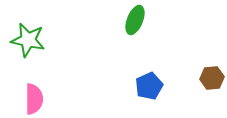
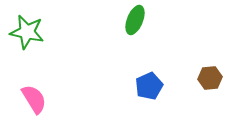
green star: moved 1 px left, 8 px up
brown hexagon: moved 2 px left
pink semicircle: rotated 32 degrees counterclockwise
